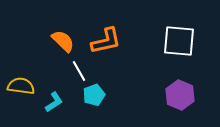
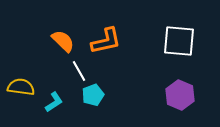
yellow semicircle: moved 1 px down
cyan pentagon: moved 1 px left
